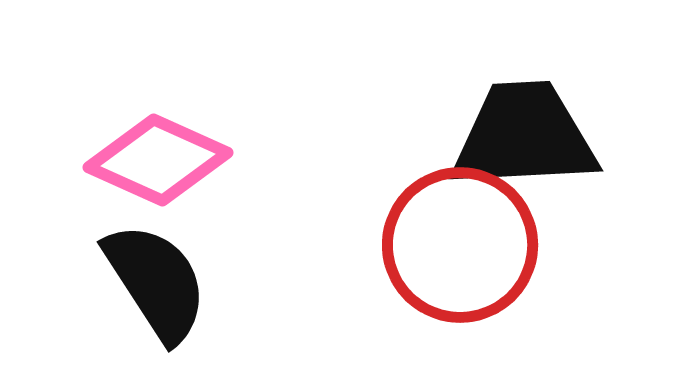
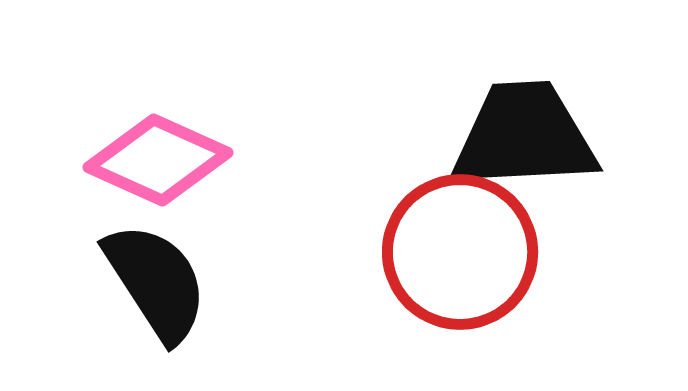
red circle: moved 7 px down
